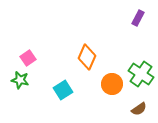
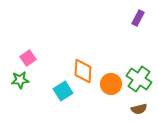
orange diamond: moved 4 px left, 14 px down; rotated 20 degrees counterclockwise
green cross: moved 2 px left, 5 px down
green star: rotated 18 degrees counterclockwise
orange circle: moved 1 px left
cyan square: moved 1 px down
brown semicircle: rotated 21 degrees clockwise
